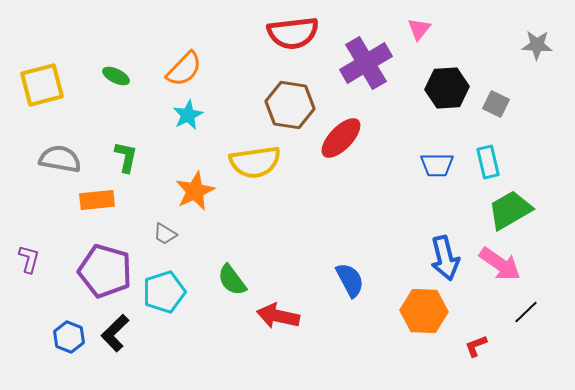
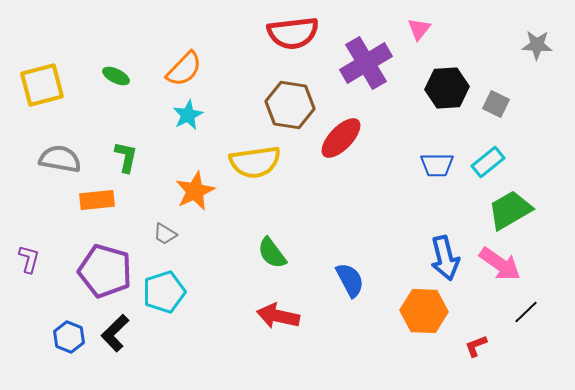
cyan rectangle: rotated 64 degrees clockwise
green semicircle: moved 40 px right, 27 px up
